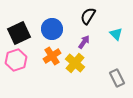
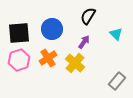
black square: rotated 20 degrees clockwise
orange cross: moved 4 px left, 2 px down
pink hexagon: moved 3 px right
gray rectangle: moved 3 px down; rotated 66 degrees clockwise
